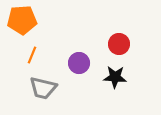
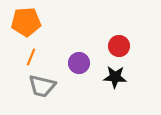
orange pentagon: moved 4 px right, 2 px down
red circle: moved 2 px down
orange line: moved 1 px left, 2 px down
gray trapezoid: moved 1 px left, 2 px up
